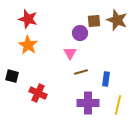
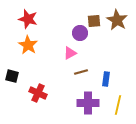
brown star: rotated 10 degrees clockwise
pink triangle: rotated 32 degrees clockwise
